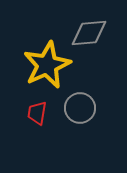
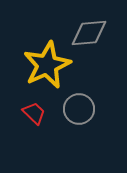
gray circle: moved 1 px left, 1 px down
red trapezoid: moved 3 px left; rotated 125 degrees clockwise
